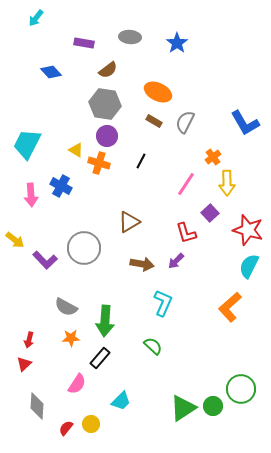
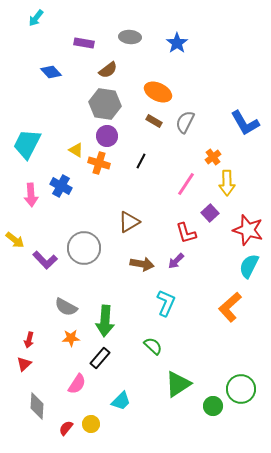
cyan L-shape at (163, 303): moved 3 px right
green triangle at (183, 408): moved 5 px left, 24 px up
